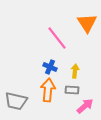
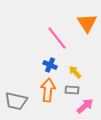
blue cross: moved 2 px up
yellow arrow: moved 1 px down; rotated 48 degrees counterclockwise
